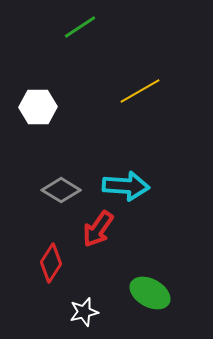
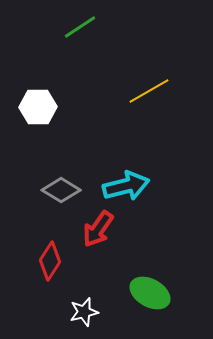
yellow line: moved 9 px right
cyan arrow: rotated 18 degrees counterclockwise
red diamond: moved 1 px left, 2 px up
